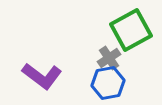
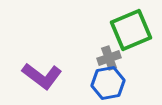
green square: rotated 6 degrees clockwise
gray cross: rotated 15 degrees clockwise
